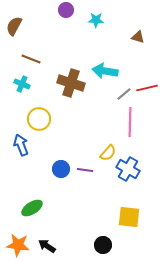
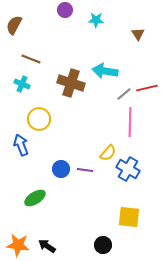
purple circle: moved 1 px left
brown semicircle: moved 1 px up
brown triangle: moved 3 px up; rotated 40 degrees clockwise
green ellipse: moved 3 px right, 10 px up
